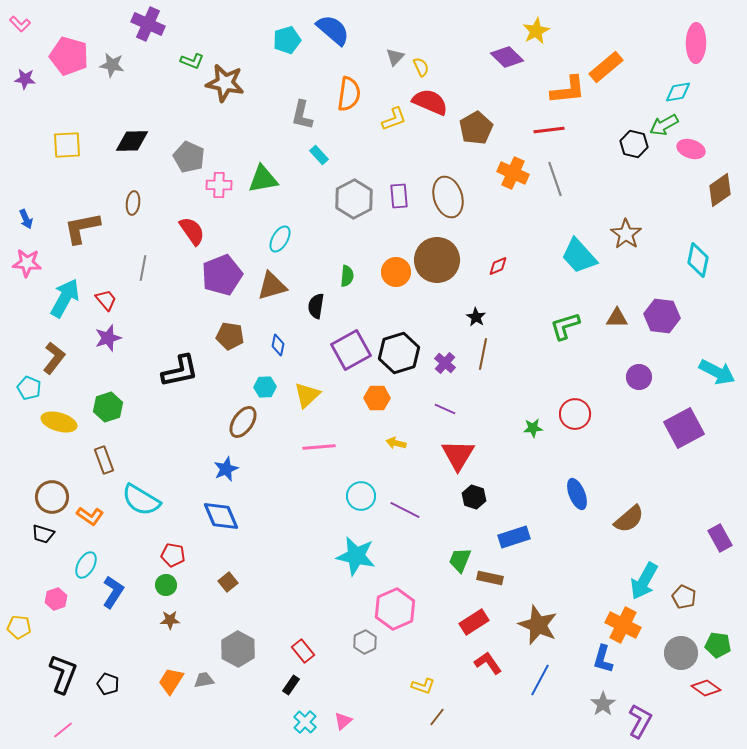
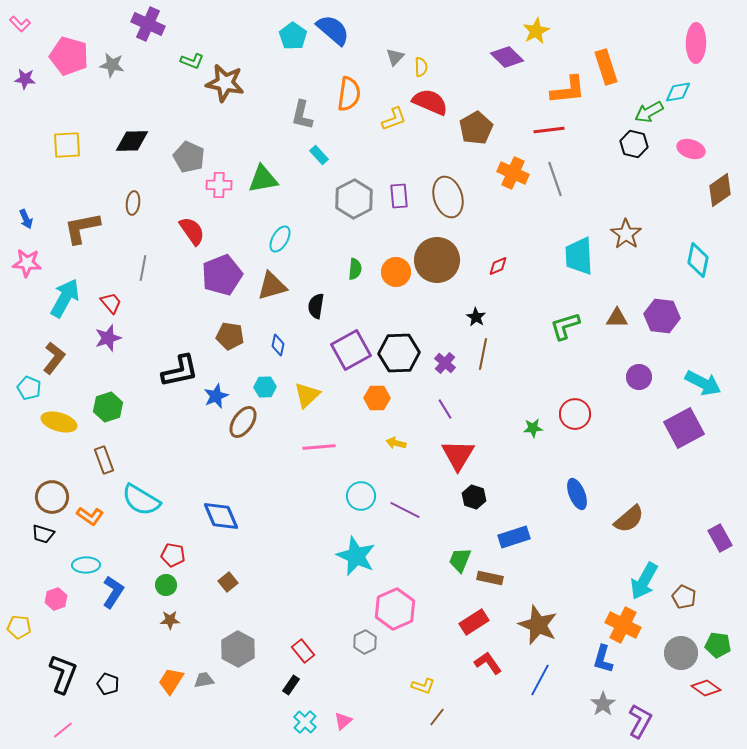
cyan pentagon at (287, 40): moved 6 px right, 4 px up; rotated 20 degrees counterclockwise
yellow semicircle at (421, 67): rotated 24 degrees clockwise
orange rectangle at (606, 67): rotated 68 degrees counterclockwise
green arrow at (664, 125): moved 15 px left, 13 px up
cyan trapezoid at (579, 256): rotated 39 degrees clockwise
green semicircle at (347, 276): moved 8 px right, 7 px up
red trapezoid at (106, 300): moved 5 px right, 3 px down
black hexagon at (399, 353): rotated 15 degrees clockwise
cyan arrow at (717, 372): moved 14 px left, 11 px down
purple line at (445, 409): rotated 35 degrees clockwise
blue star at (226, 469): moved 10 px left, 73 px up
cyan star at (356, 556): rotated 12 degrees clockwise
cyan ellipse at (86, 565): rotated 60 degrees clockwise
